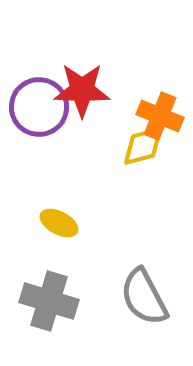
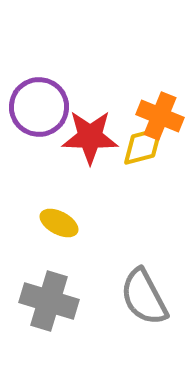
red star: moved 8 px right, 47 px down
